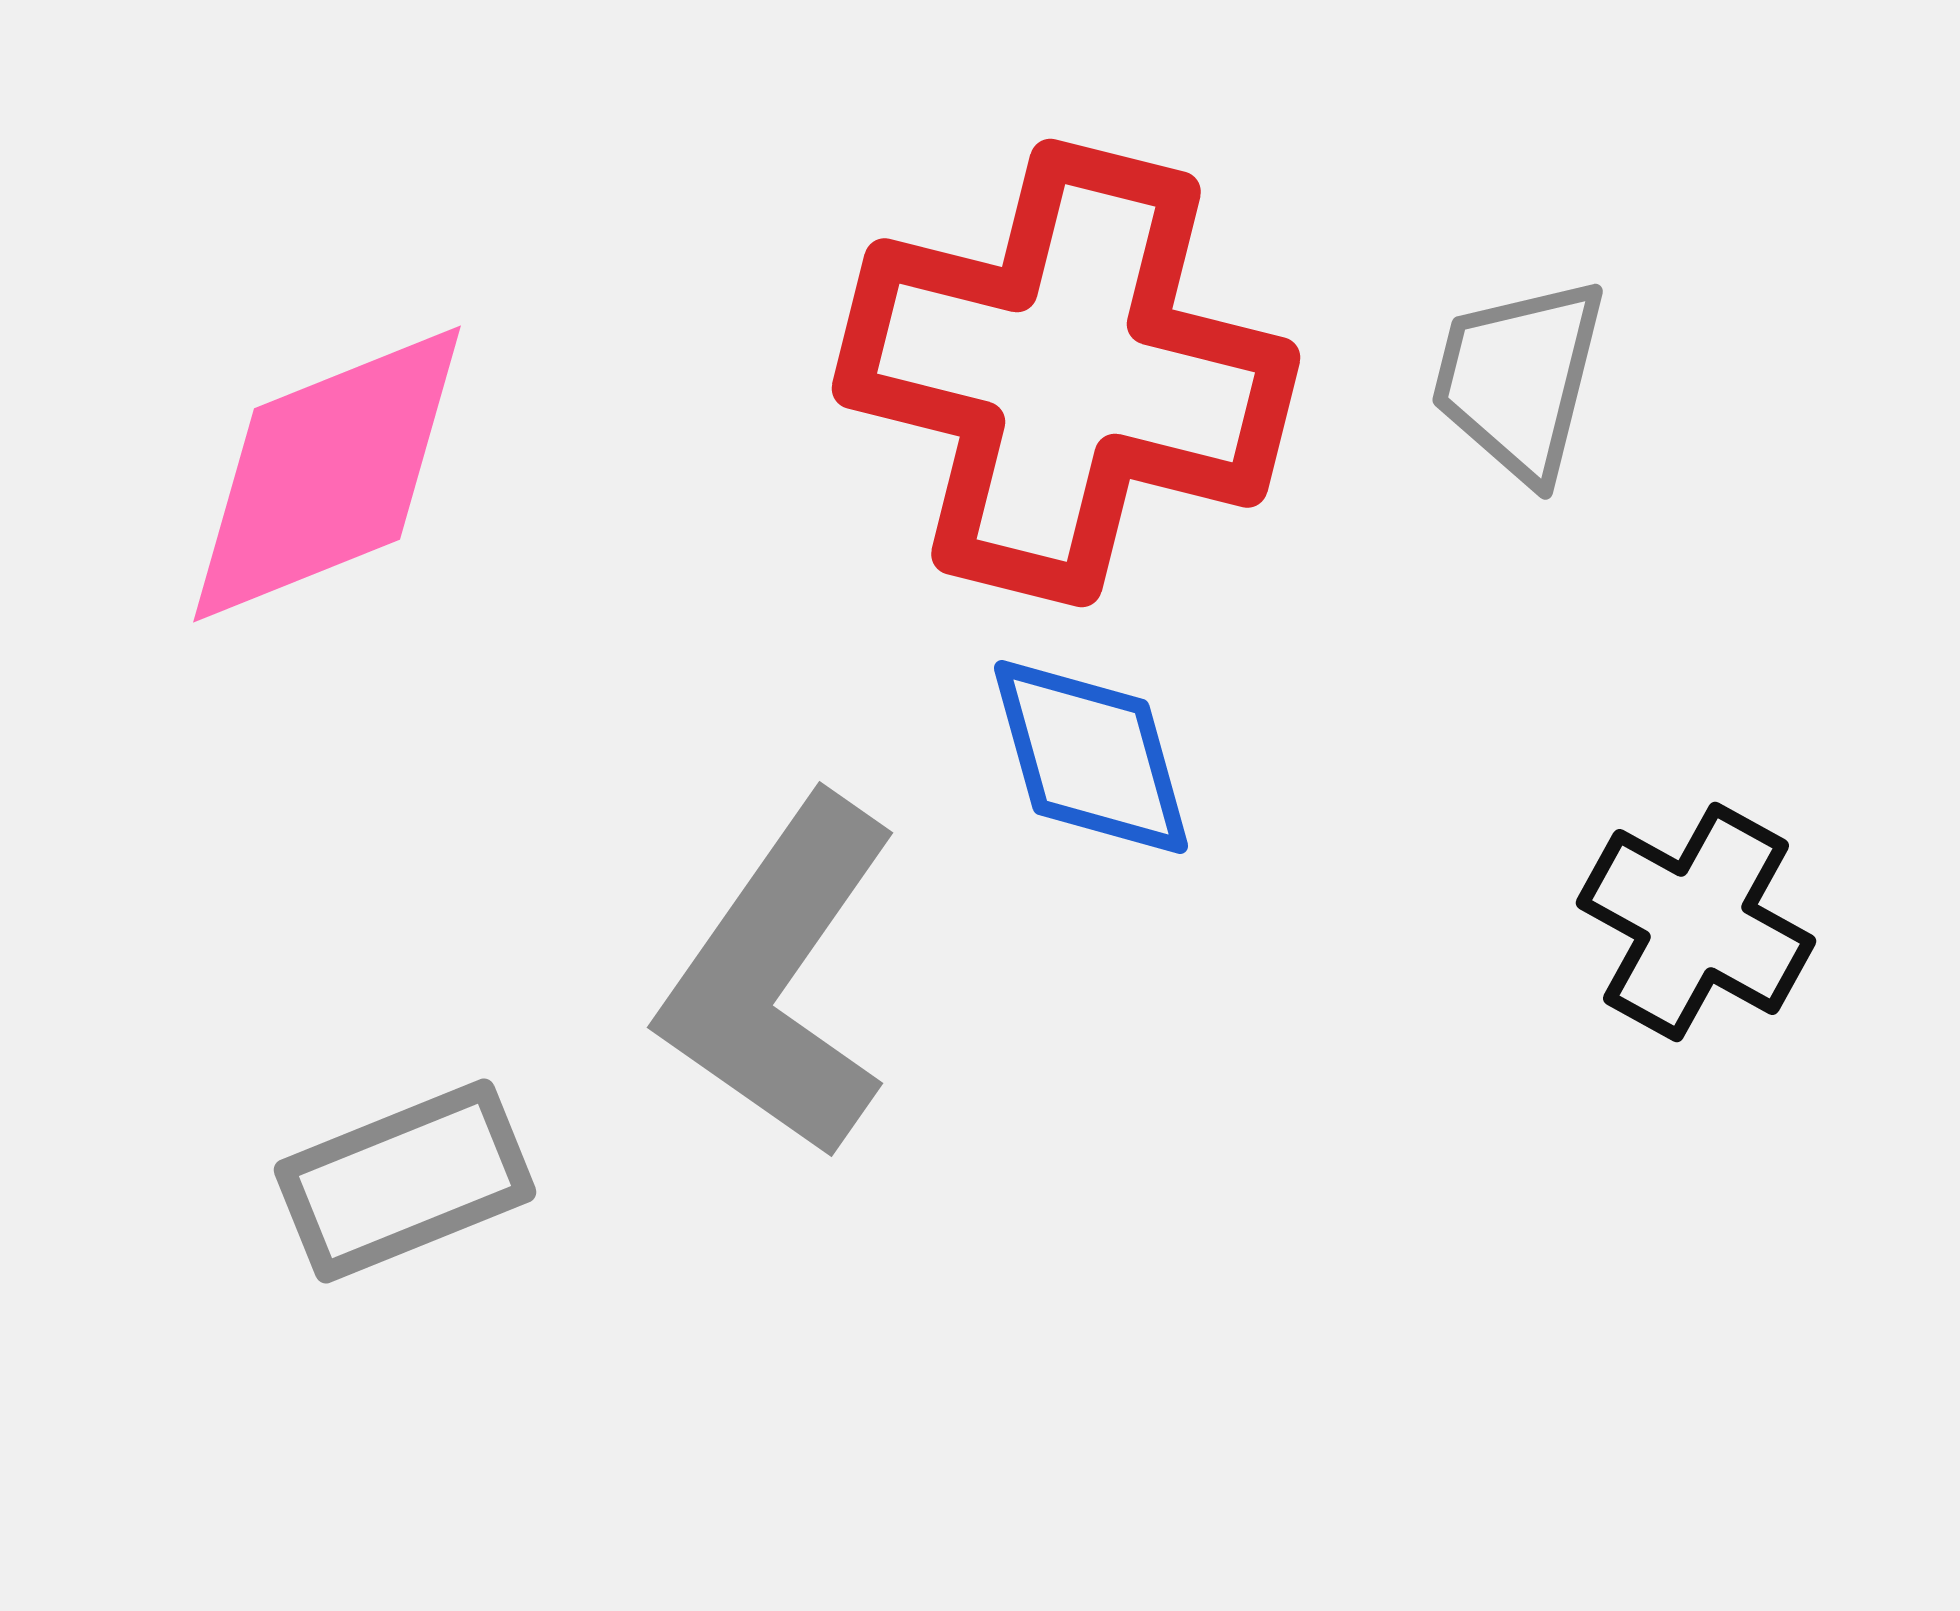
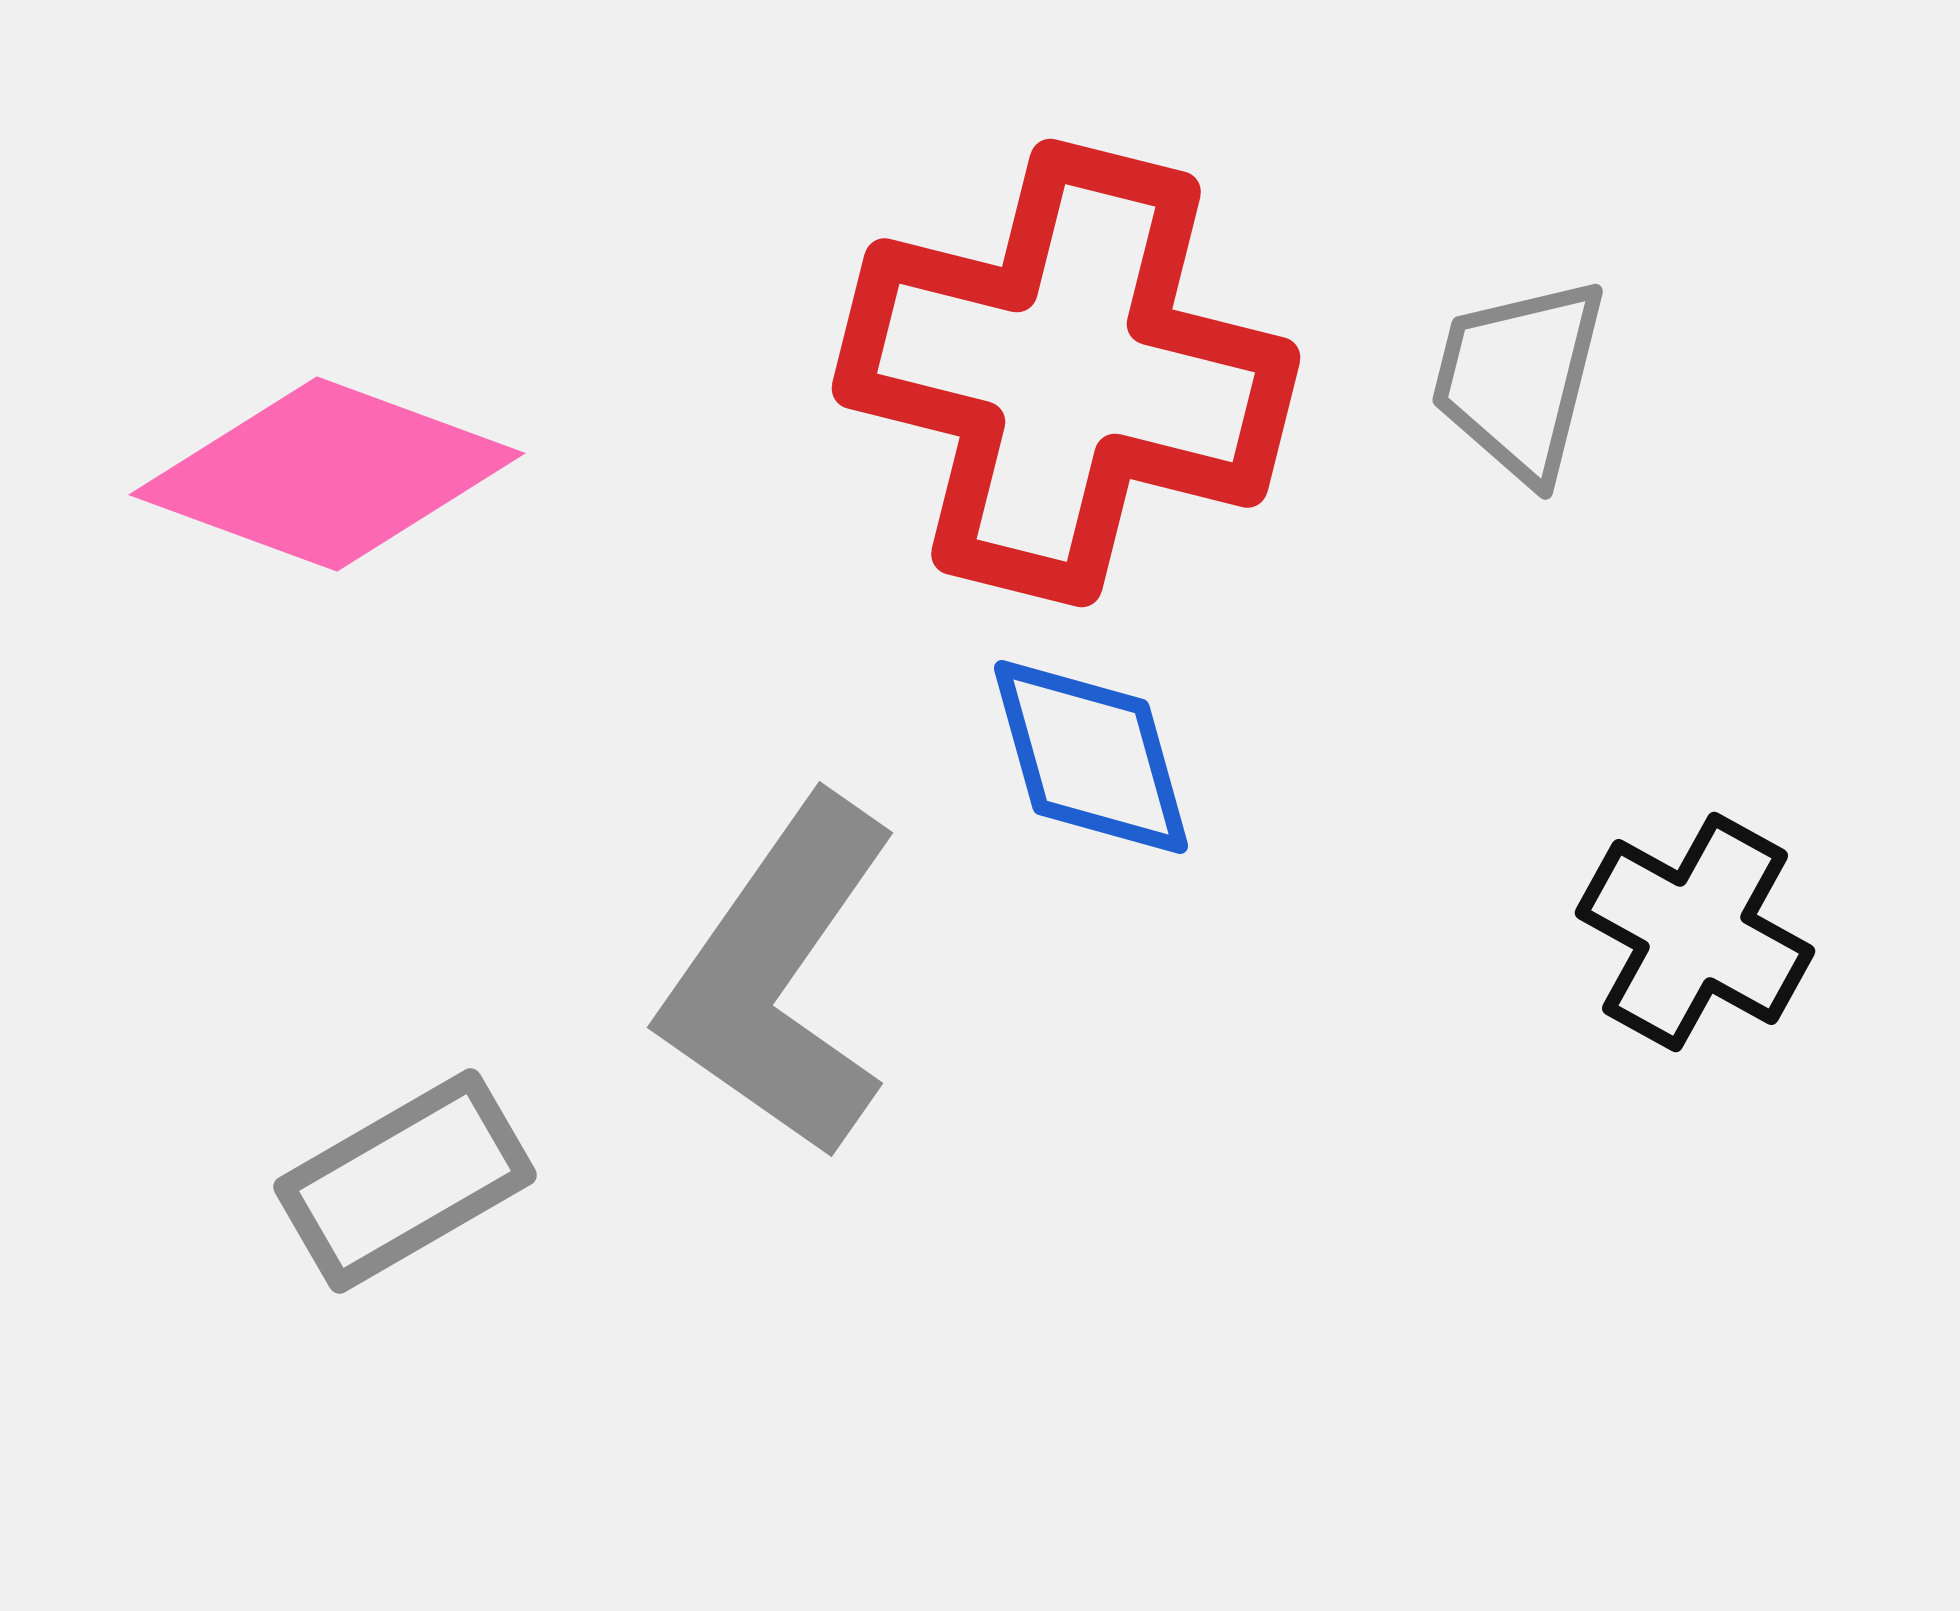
pink diamond: rotated 42 degrees clockwise
black cross: moved 1 px left, 10 px down
gray rectangle: rotated 8 degrees counterclockwise
